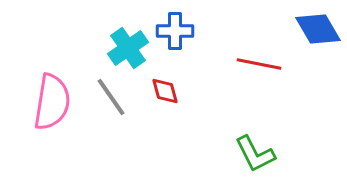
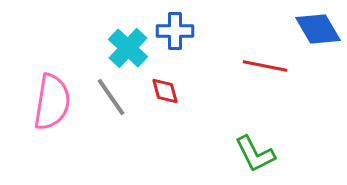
cyan cross: rotated 12 degrees counterclockwise
red line: moved 6 px right, 2 px down
